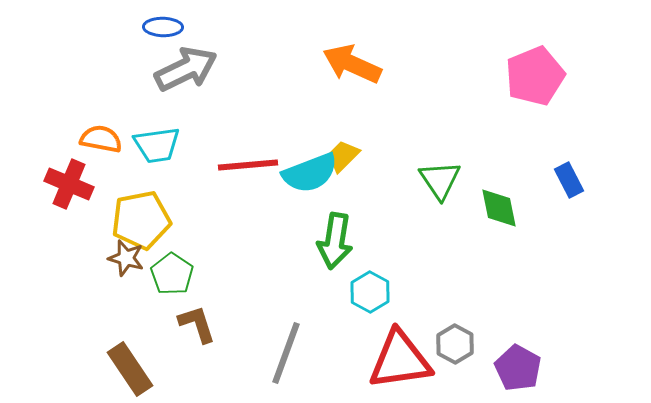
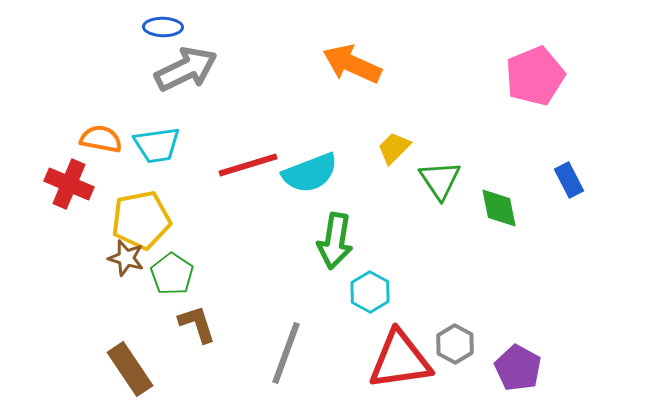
yellow trapezoid: moved 51 px right, 8 px up
red line: rotated 12 degrees counterclockwise
